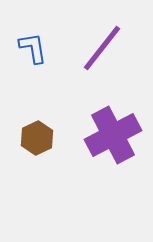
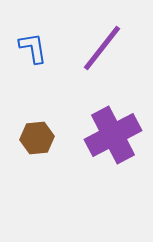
brown hexagon: rotated 20 degrees clockwise
